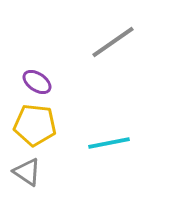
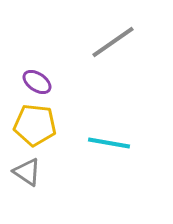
cyan line: rotated 21 degrees clockwise
